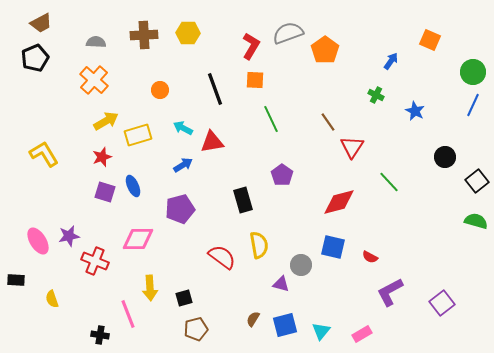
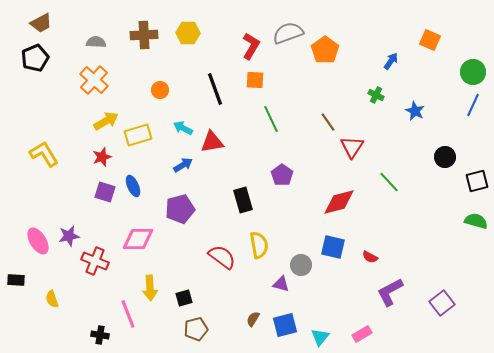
black square at (477, 181): rotated 25 degrees clockwise
cyan triangle at (321, 331): moved 1 px left, 6 px down
